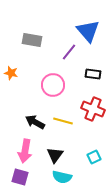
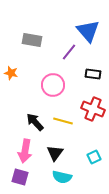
black arrow: rotated 18 degrees clockwise
black triangle: moved 2 px up
